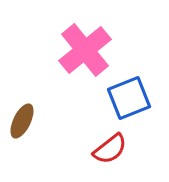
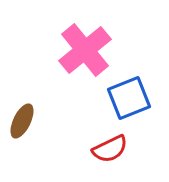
red semicircle: rotated 12 degrees clockwise
